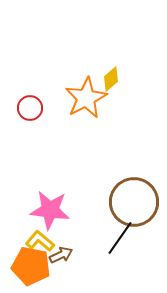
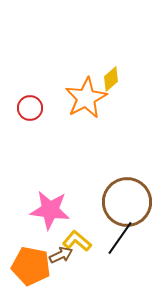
brown circle: moved 7 px left
yellow L-shape: moved 37 px right
